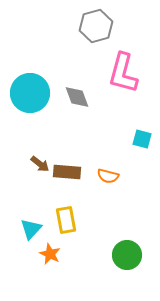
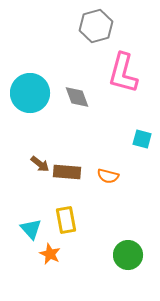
cyan triangle: rotated 25 degrees counterclockwise
green circle: moved 1 px right
